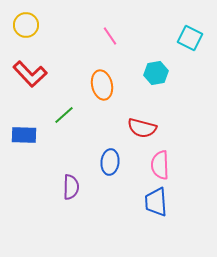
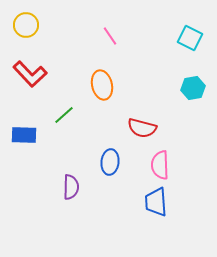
cyan hexagon: moved 37 px right, 15 px down
